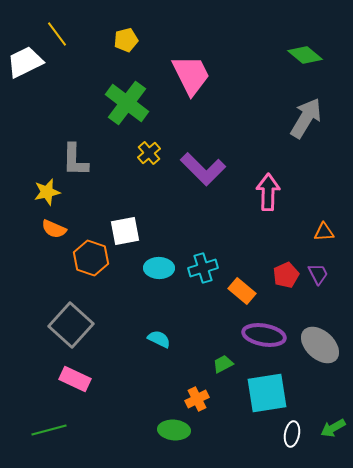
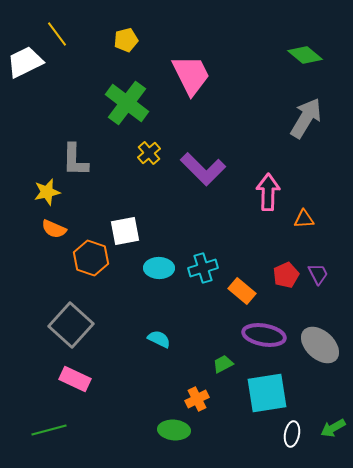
orange triangle: moved 20 px left, 13 px up
